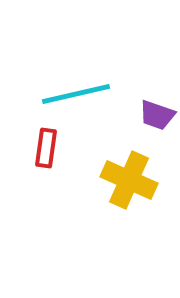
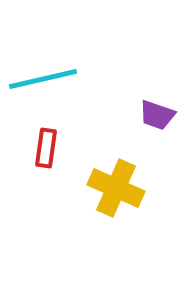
cyan line: moved 33 px left, 15 px up
yellow cross: moved 13 px left, 8 px down
